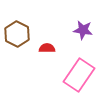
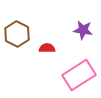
pink rectangle: rotated 24 degrees clockwise
